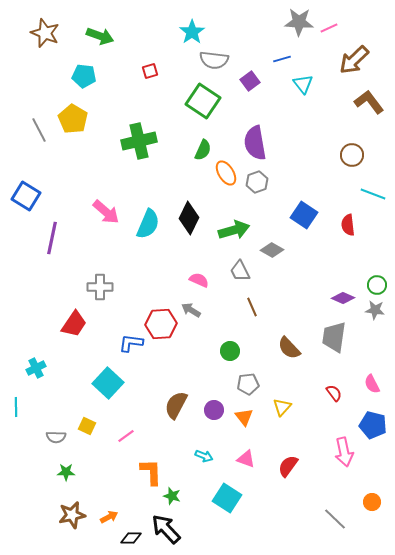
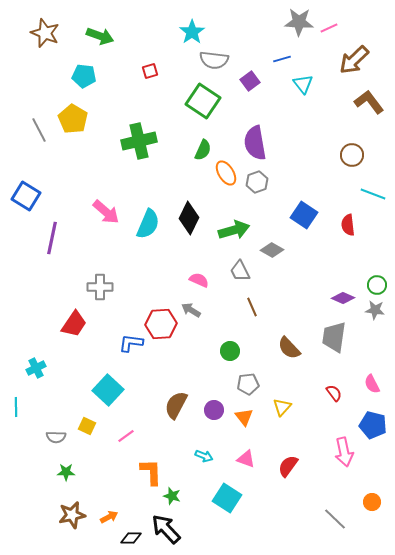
cyan square at (108, 383): moved 7 px down
